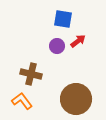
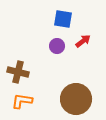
red arrow: moved 5 px right
brown cross: moved 13 px left, 2 px up
orange L-shape: rotated 45 degrees counterclockwise
